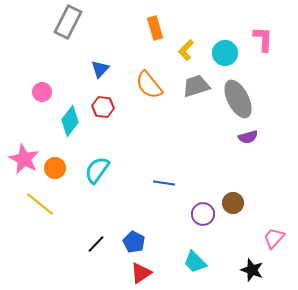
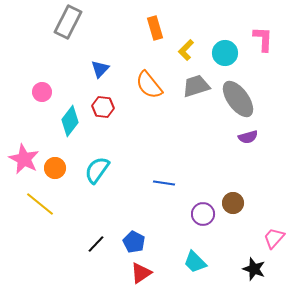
gray ellipse: rotated 9 degrees counterclockwise
black star: moved 2 px right, 1 px up
